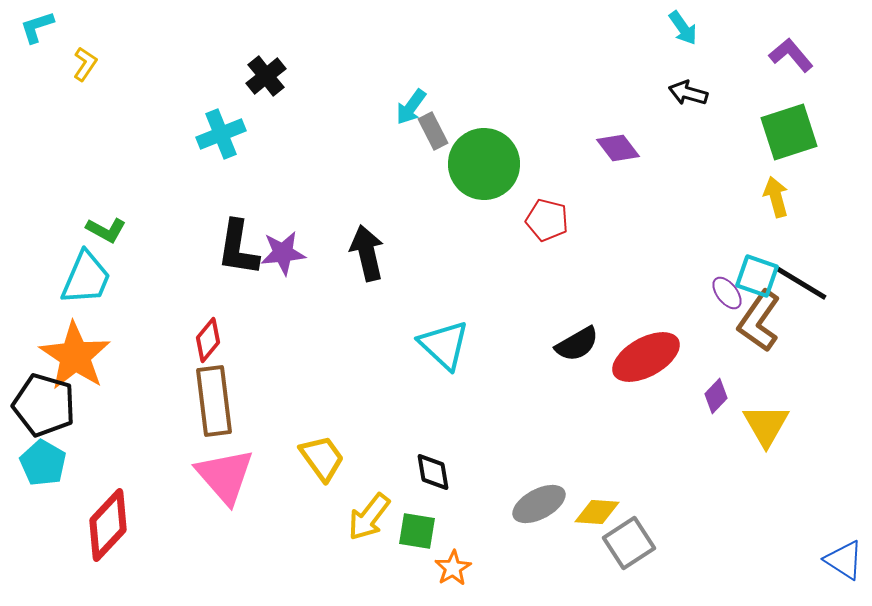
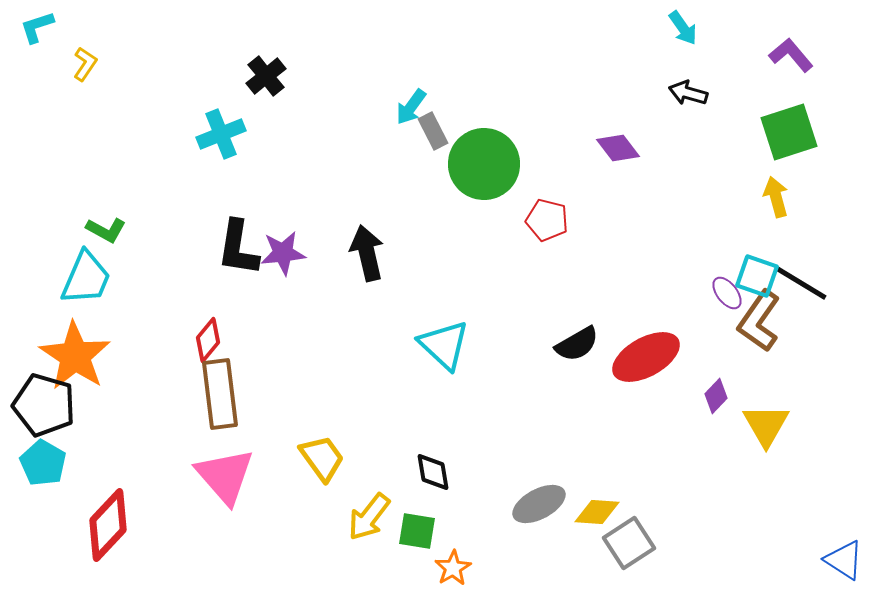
brown rectangle at (214, 401): moved 6 px right, 7 px up
